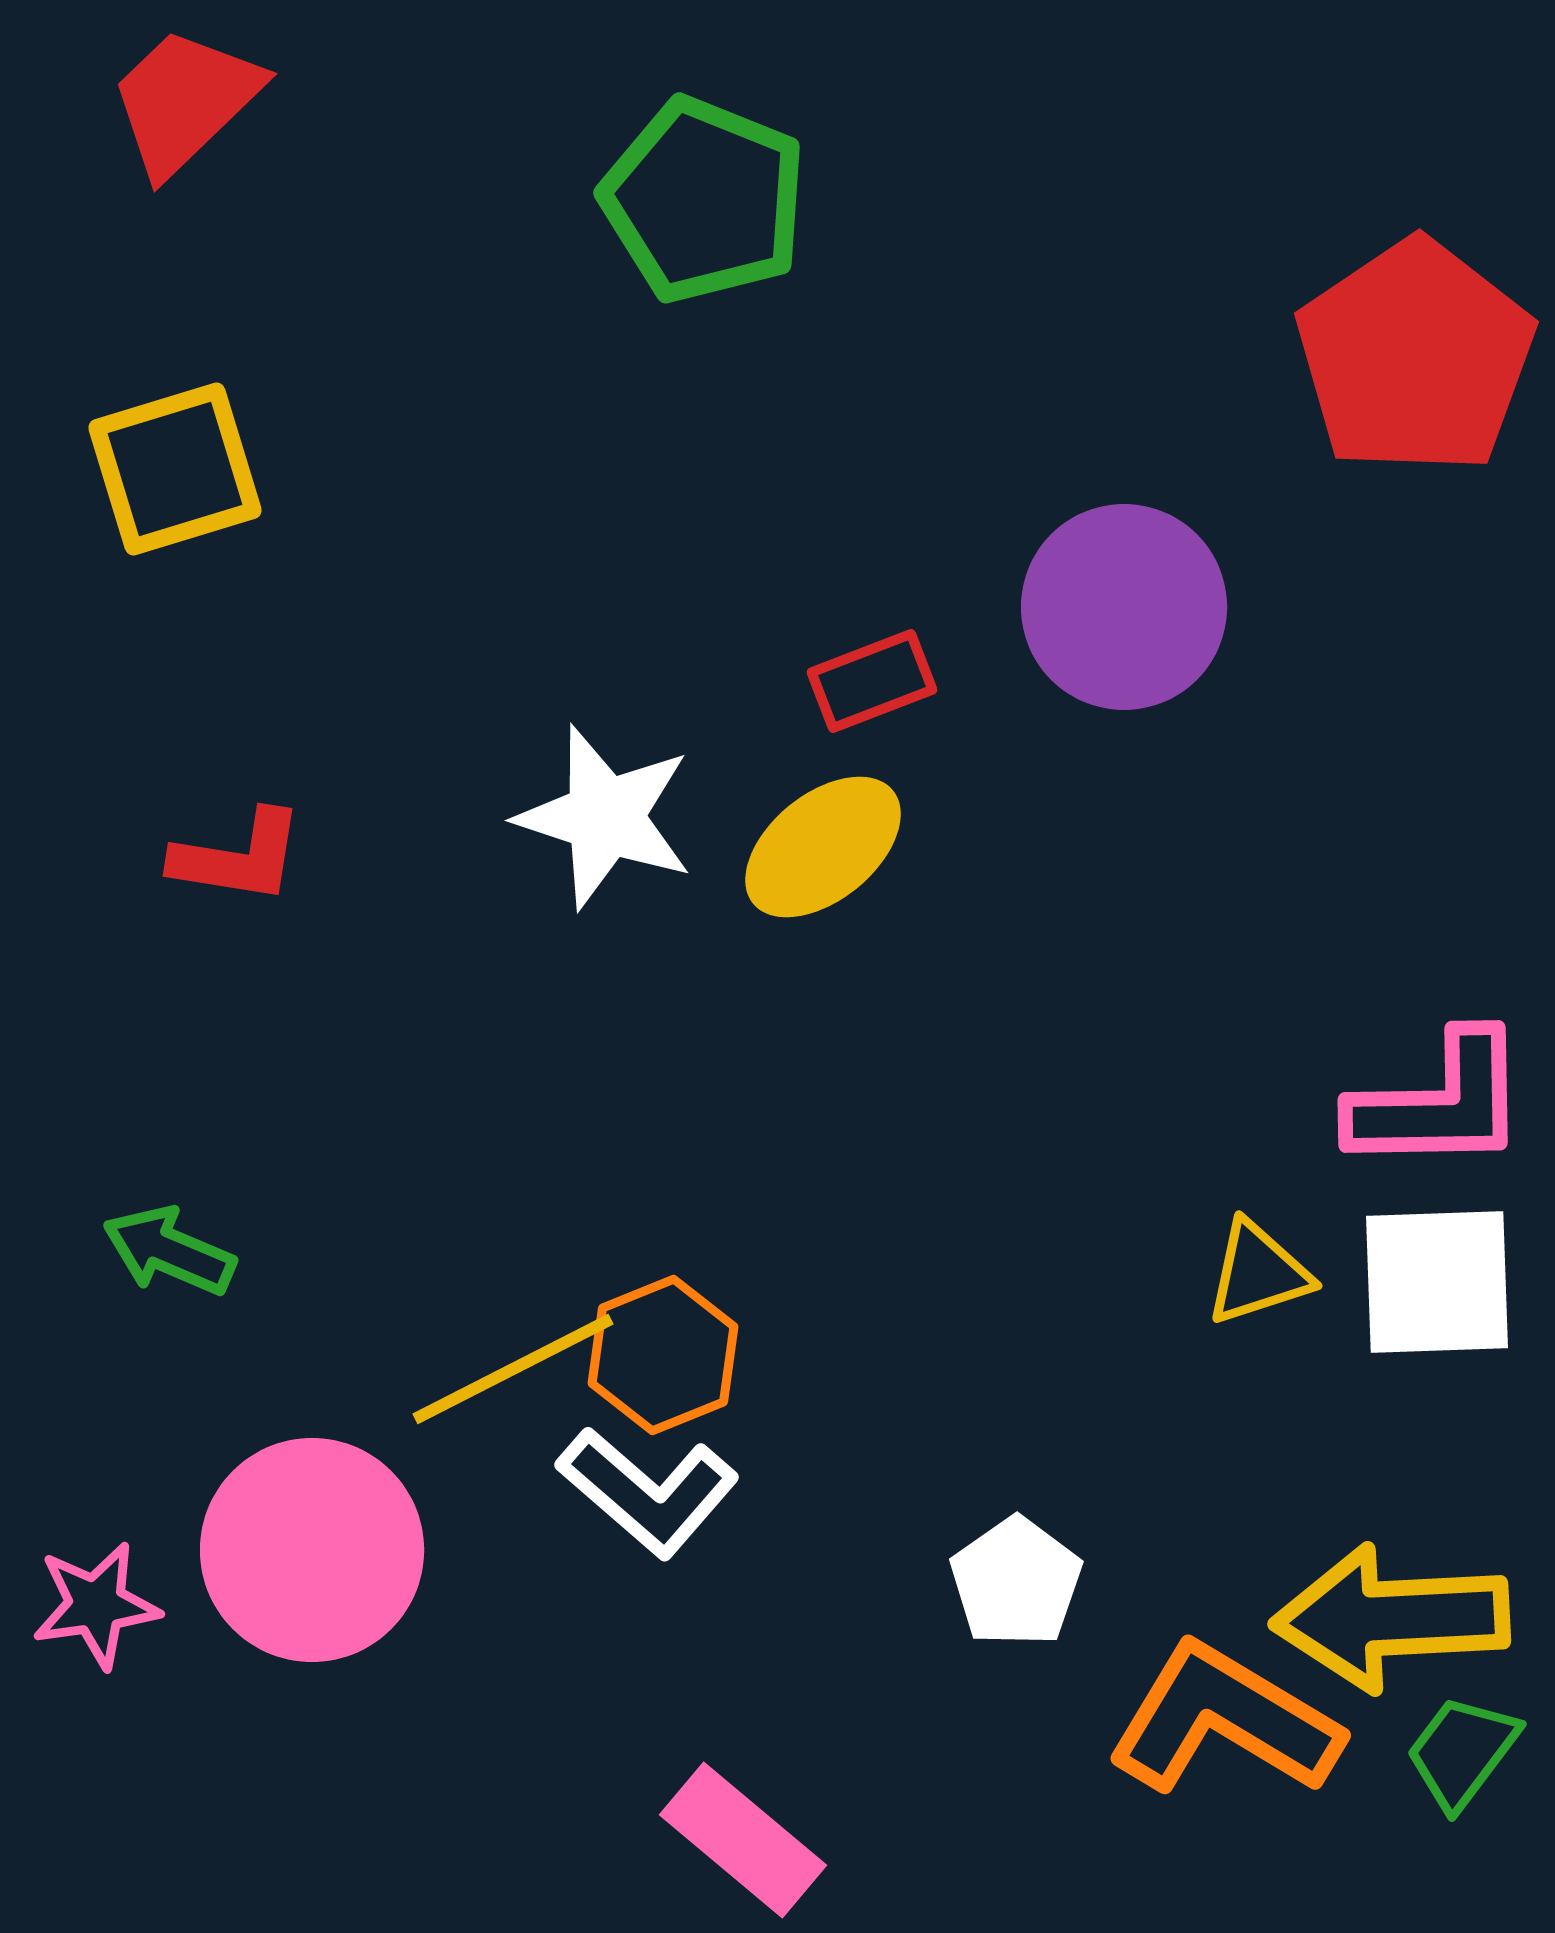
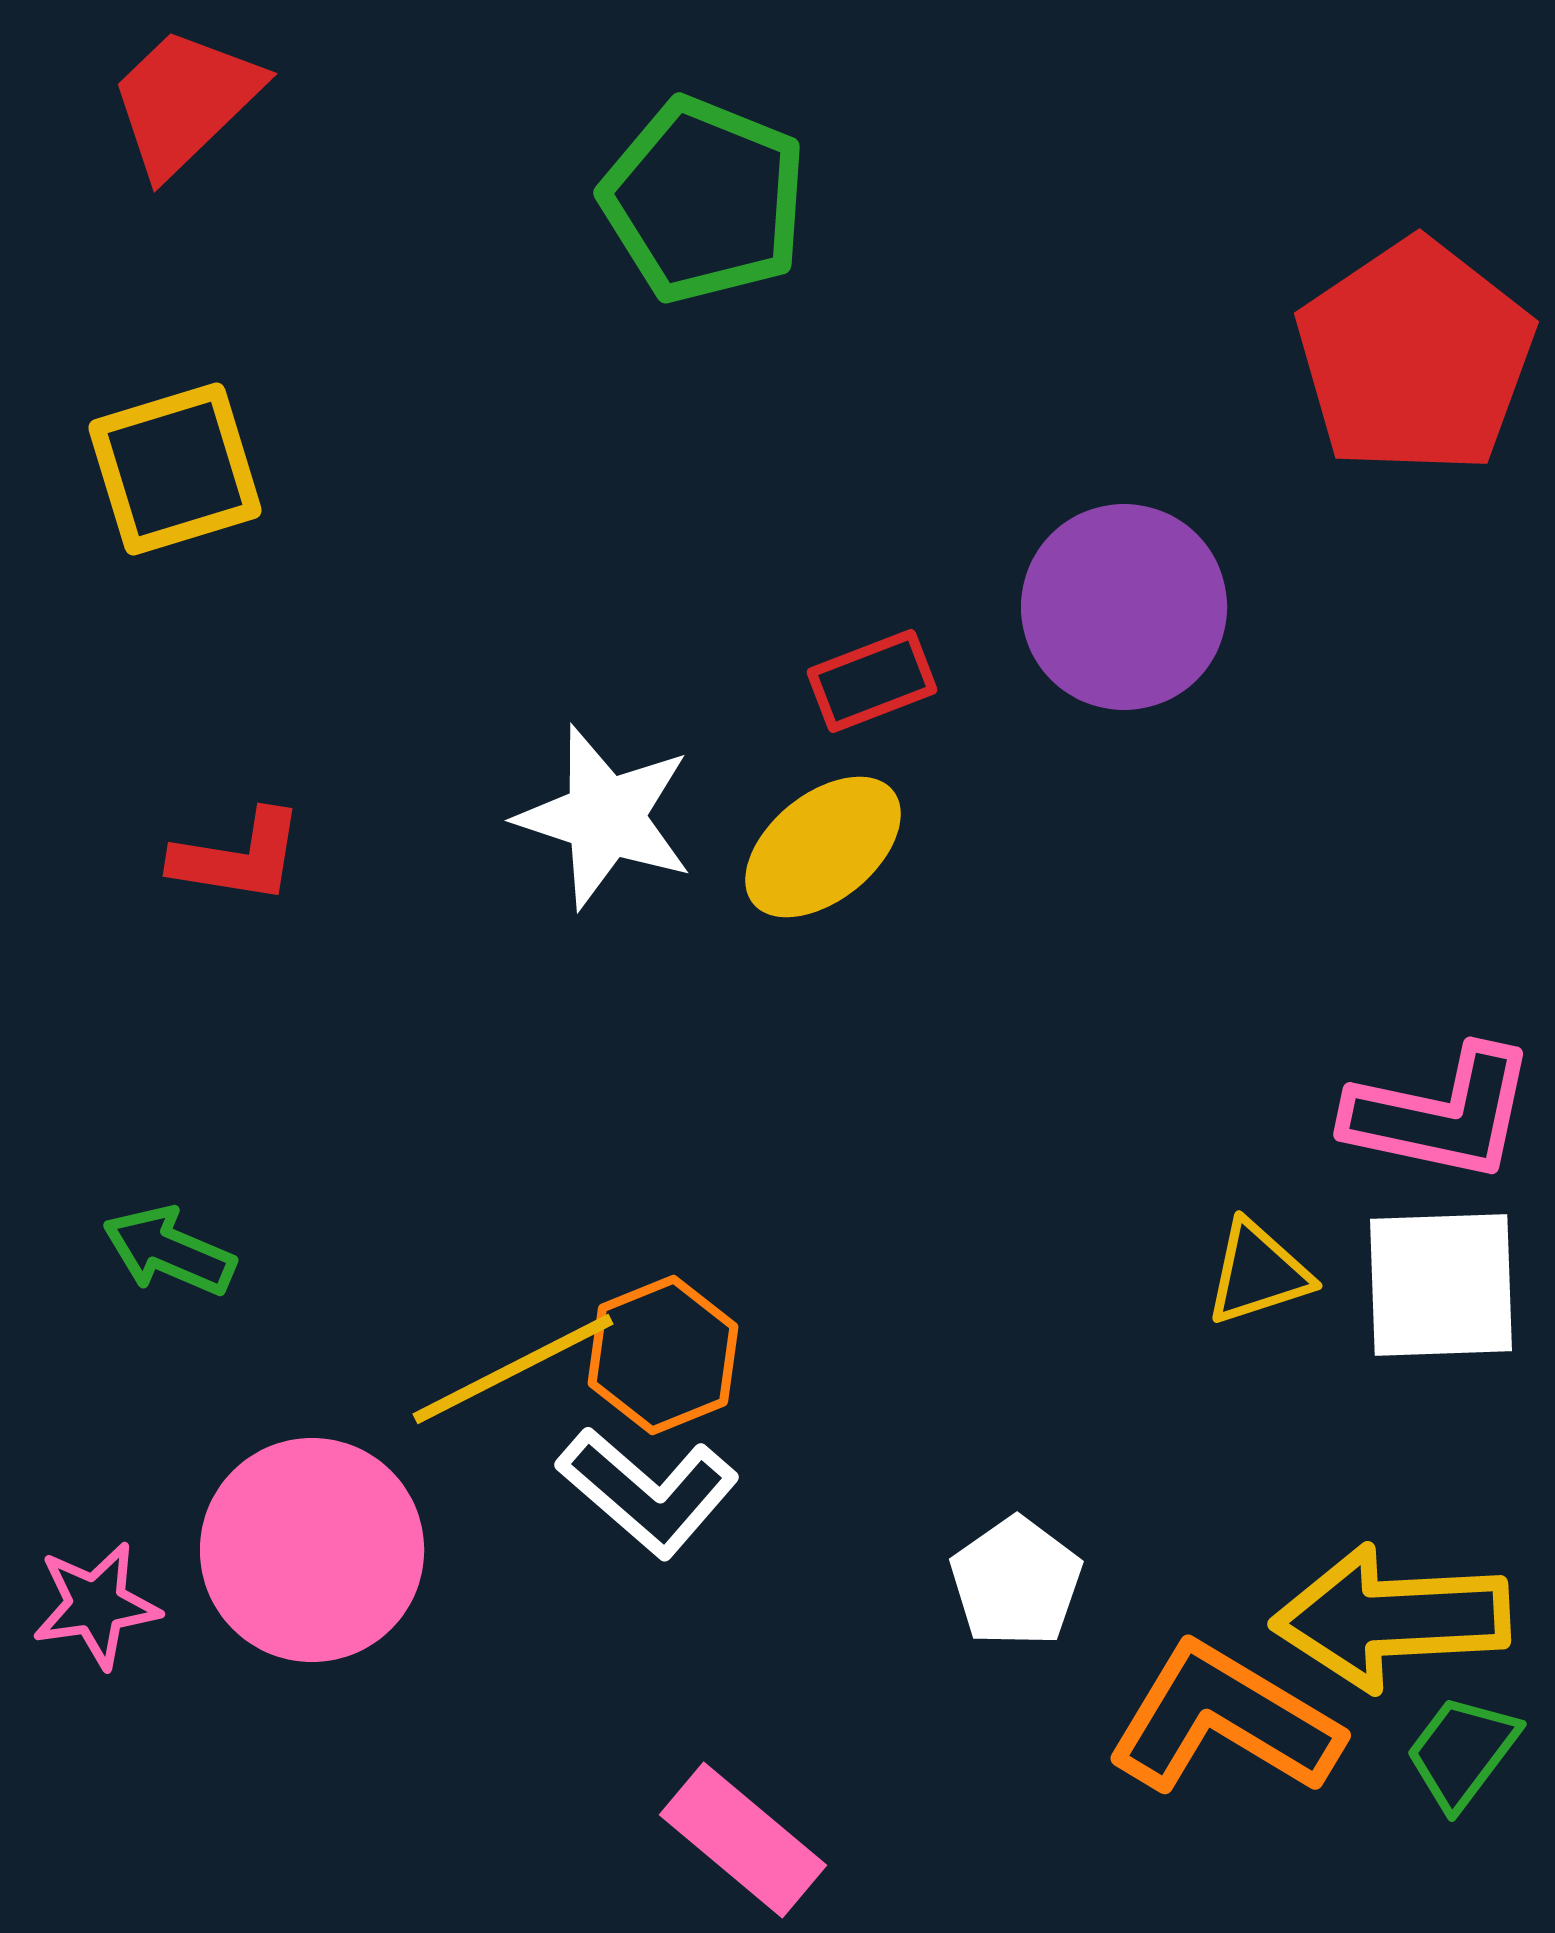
pink L-shape: moved 2 px right, 11 px down; rotated 13 degrees clockwise
white square: moved 4 px right, 3 px down
